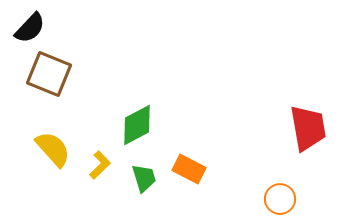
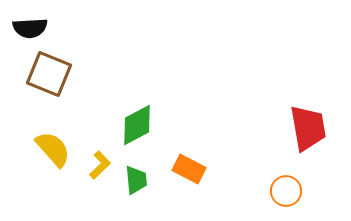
black semicircle: rotated 44 degrees clockwise
green trapezoid: moved 8 px left, 2 px down; rotated 12 degrees clockwise
orange circle: moved 6 px right, 8 px up
